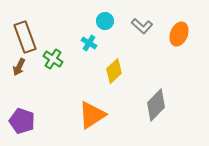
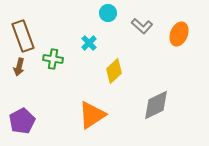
cyan circle: moved 3 px right, 8 px up
brown rectangle: moved 2 px left, 1 px up
cyan cross: rotated 14 degrees clockwise
green cross: rotated 24 degrees counterclockwise
brown arrow: rotated 12 degrees counterclockwise
gray diamond: rotated 20 degrees clockwise
purple pentagon: rotated 25 degrees clockwise
